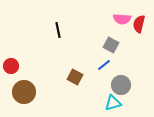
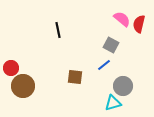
pink semicircle: rotated 144 degrees counterclockwise
red circle: moved 2 px down
brown square: rotated 21 degrees counterclockwise
gray circle: moved 2 px right, 1 px down
brown circle: moved 1 px left, 6 px up
